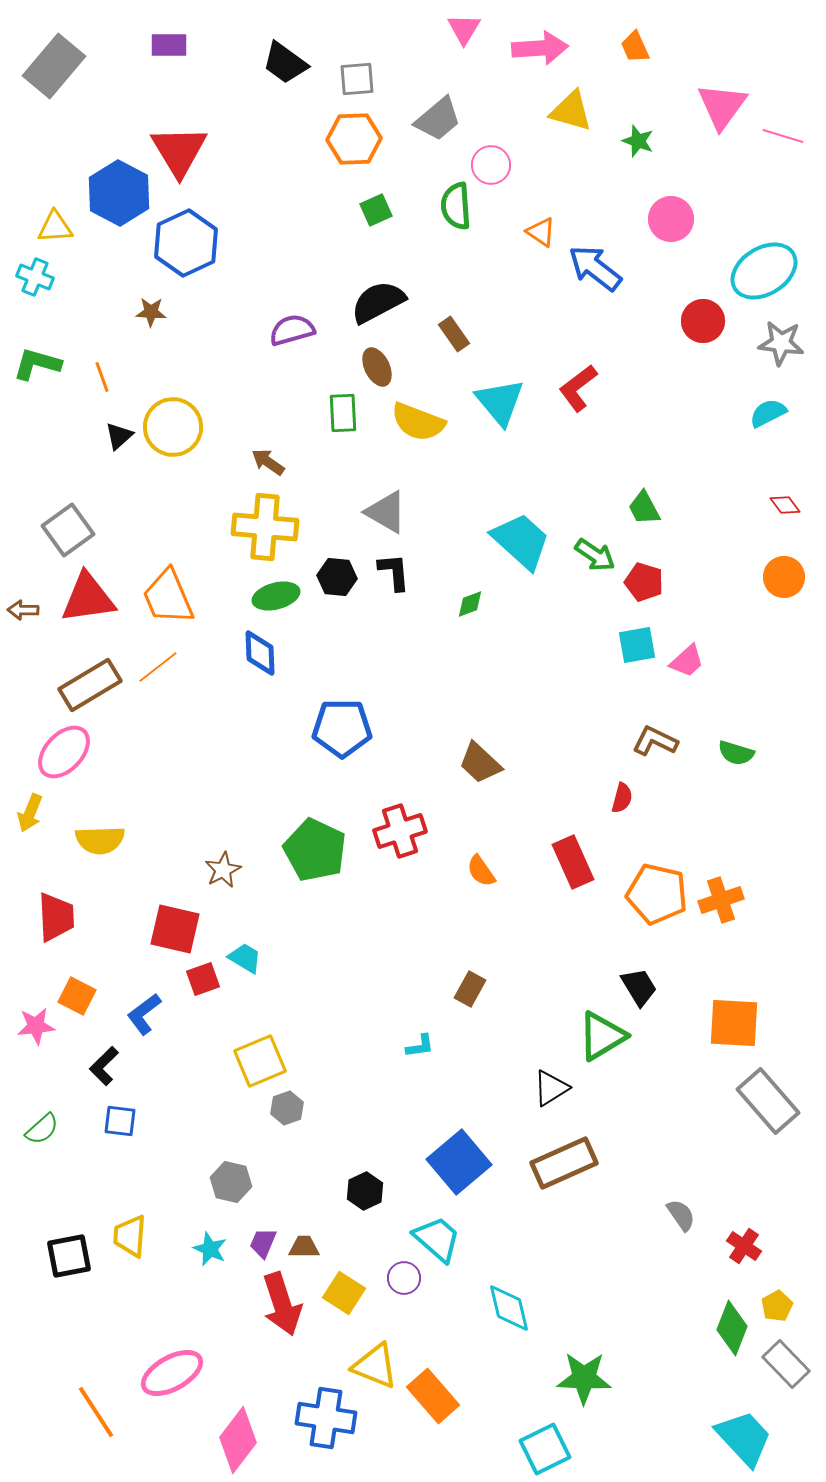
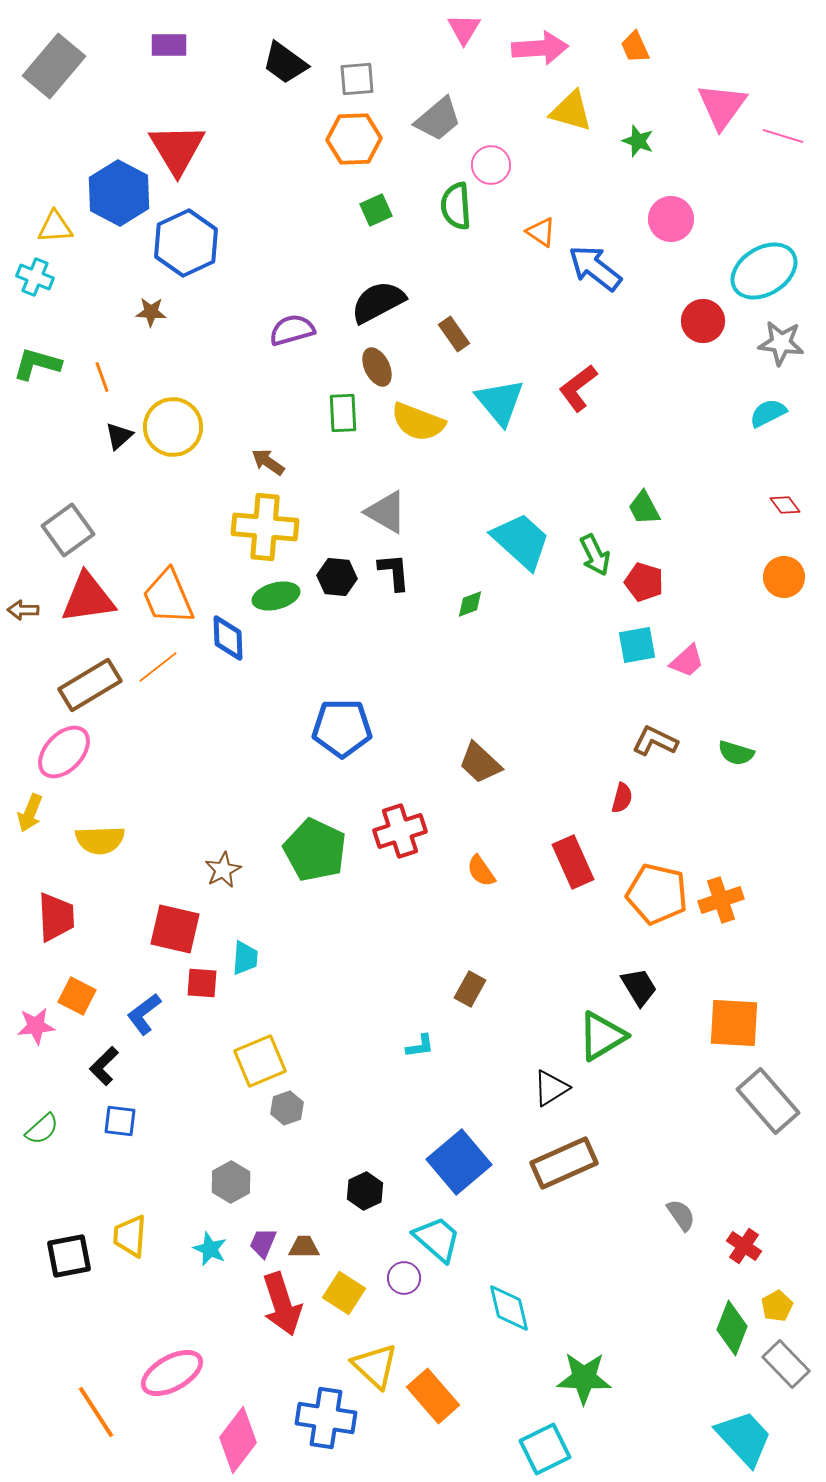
red triangle at (179, 151): moved 2 px left, 2 px up
green arrow at (595, 555): rotated 30 degrees clockwise
blue diamond at (260, 653): moved 32 px left, 15 px up
cyan trapezoid at (245, 958): rotated 63 degrees clockwise
red square at (203, 979): moved 1 px left, 4 px down; rotated 24 degrees clockwise
gray hexagon at (231, 1182): rotated 18 degrees clockwise
yellow triangle at (375, 1366): rotated 21 degrees clockwise
